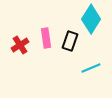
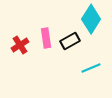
black rectangle: rotated 42 degrees clockwise
